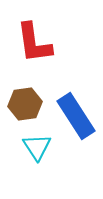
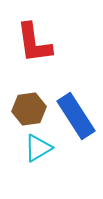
brown hexagon: moved 4 px right, 5 px down
cyan triangle: moved 1 px right, 1 px down; rotated 32 degrees clockwise
